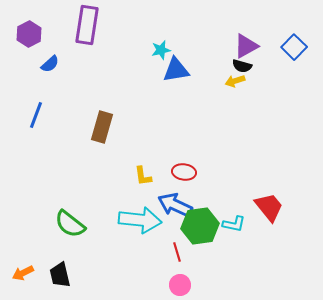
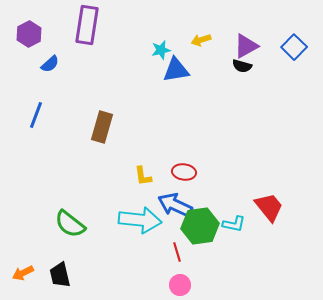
yellow arrow: moved 34 px left, 41 px up
